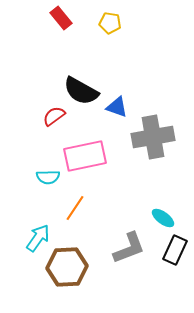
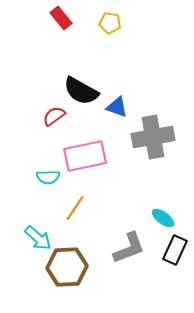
cyan arrow: rotated 96 degrees clockwise
